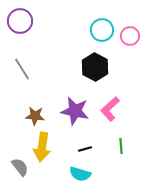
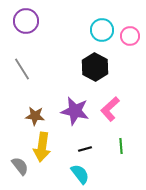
purple circle: moved 6 px right
gray semicircle: moved 1 px up
cyan semicircle: rotated 145 degrees counterclockwise
